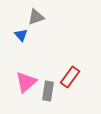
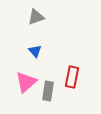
blue triangle: moved 14 px right, 16 px down
red rectangle: moved 2 px right; rotated 25 degrees counterclockwise
